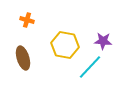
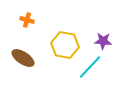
brown ellipse: rotated 40 degrees counterclockwise
